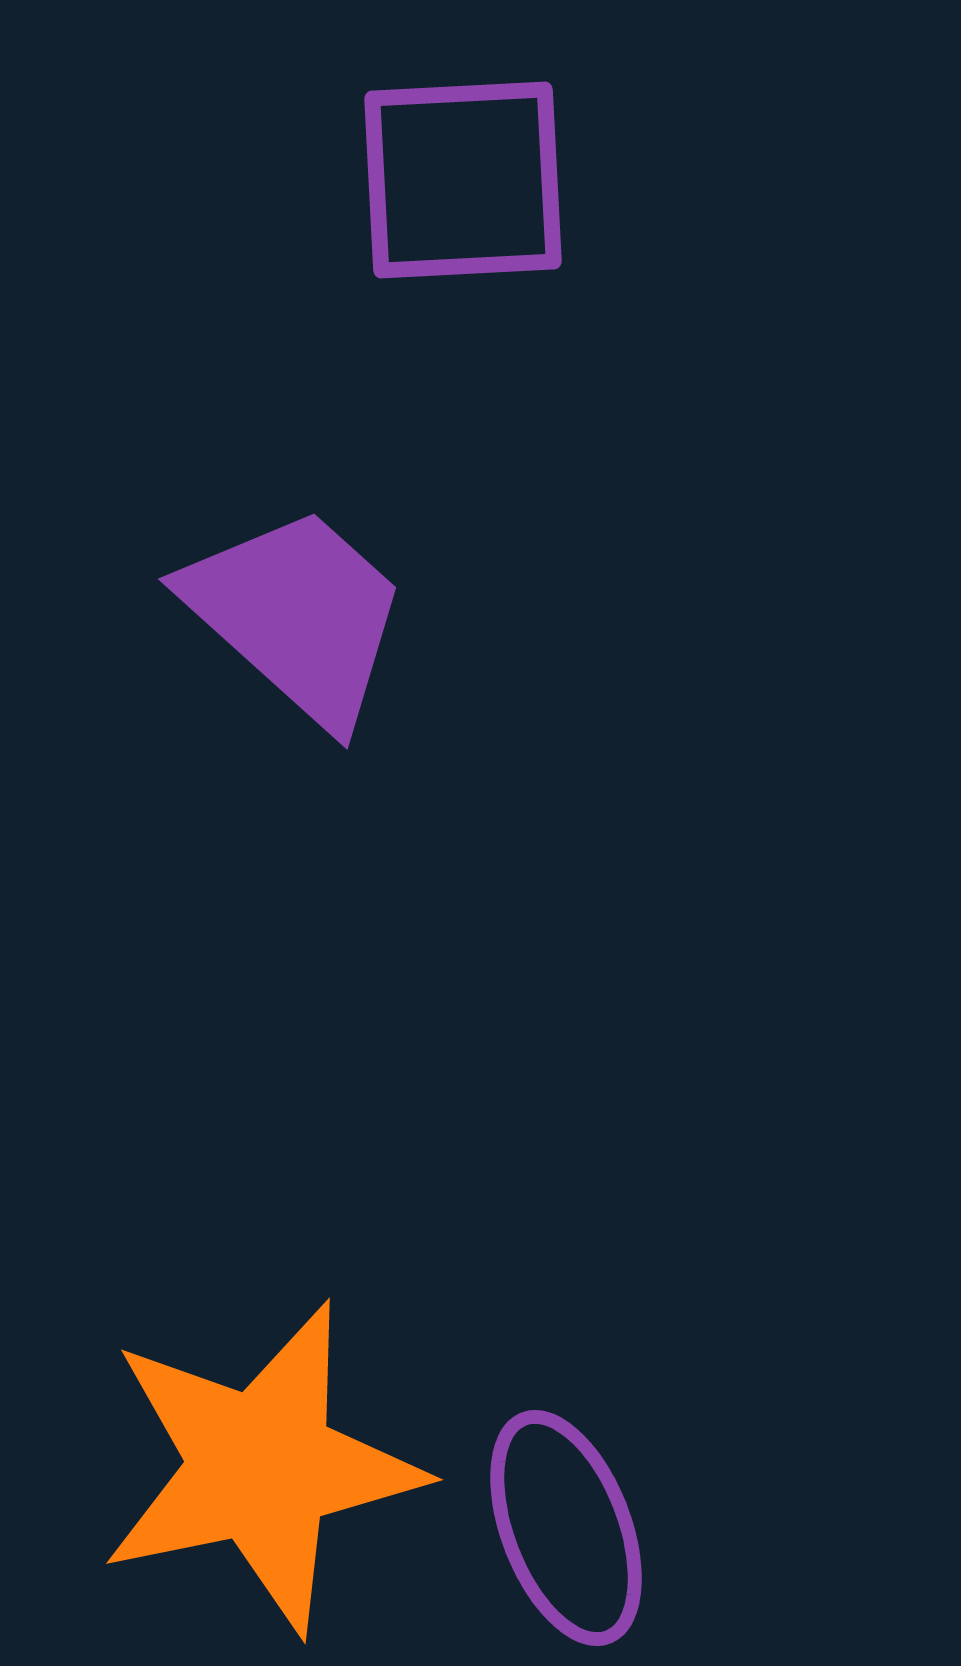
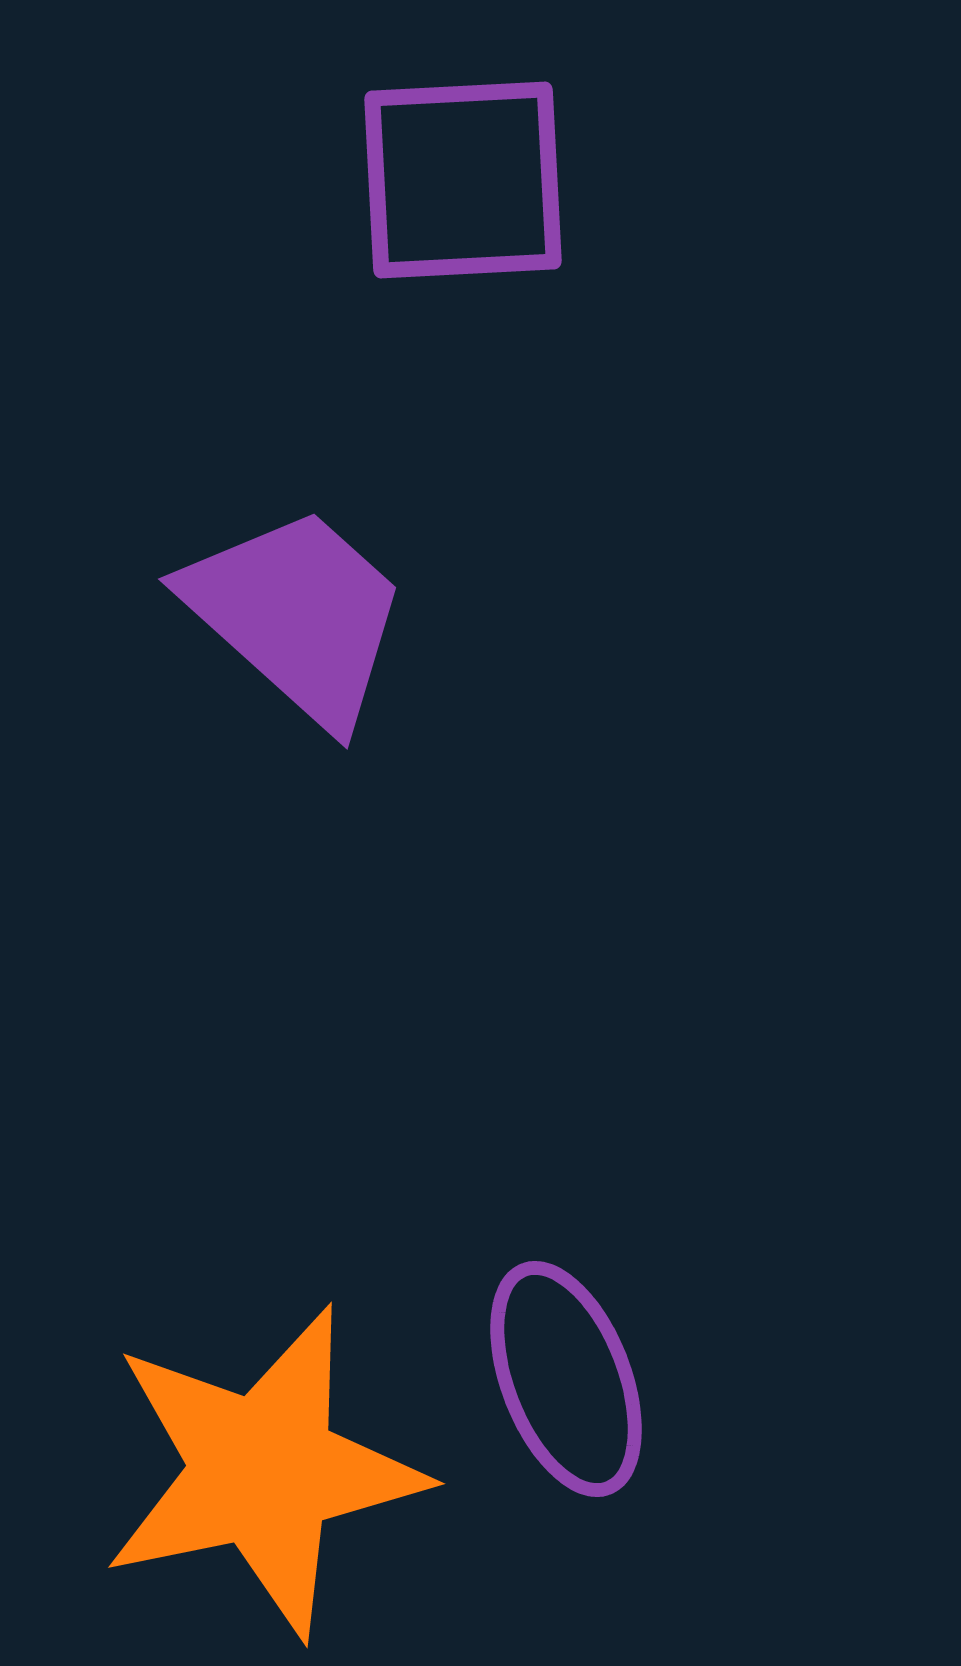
orange star: moved 2 px right, 4 px down
purple ellipse: moved 149 px up
